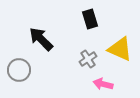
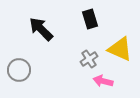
black arrow: moved 10 px up
gray cross: moved 1 px right
pink arrow: moved 3 px up
